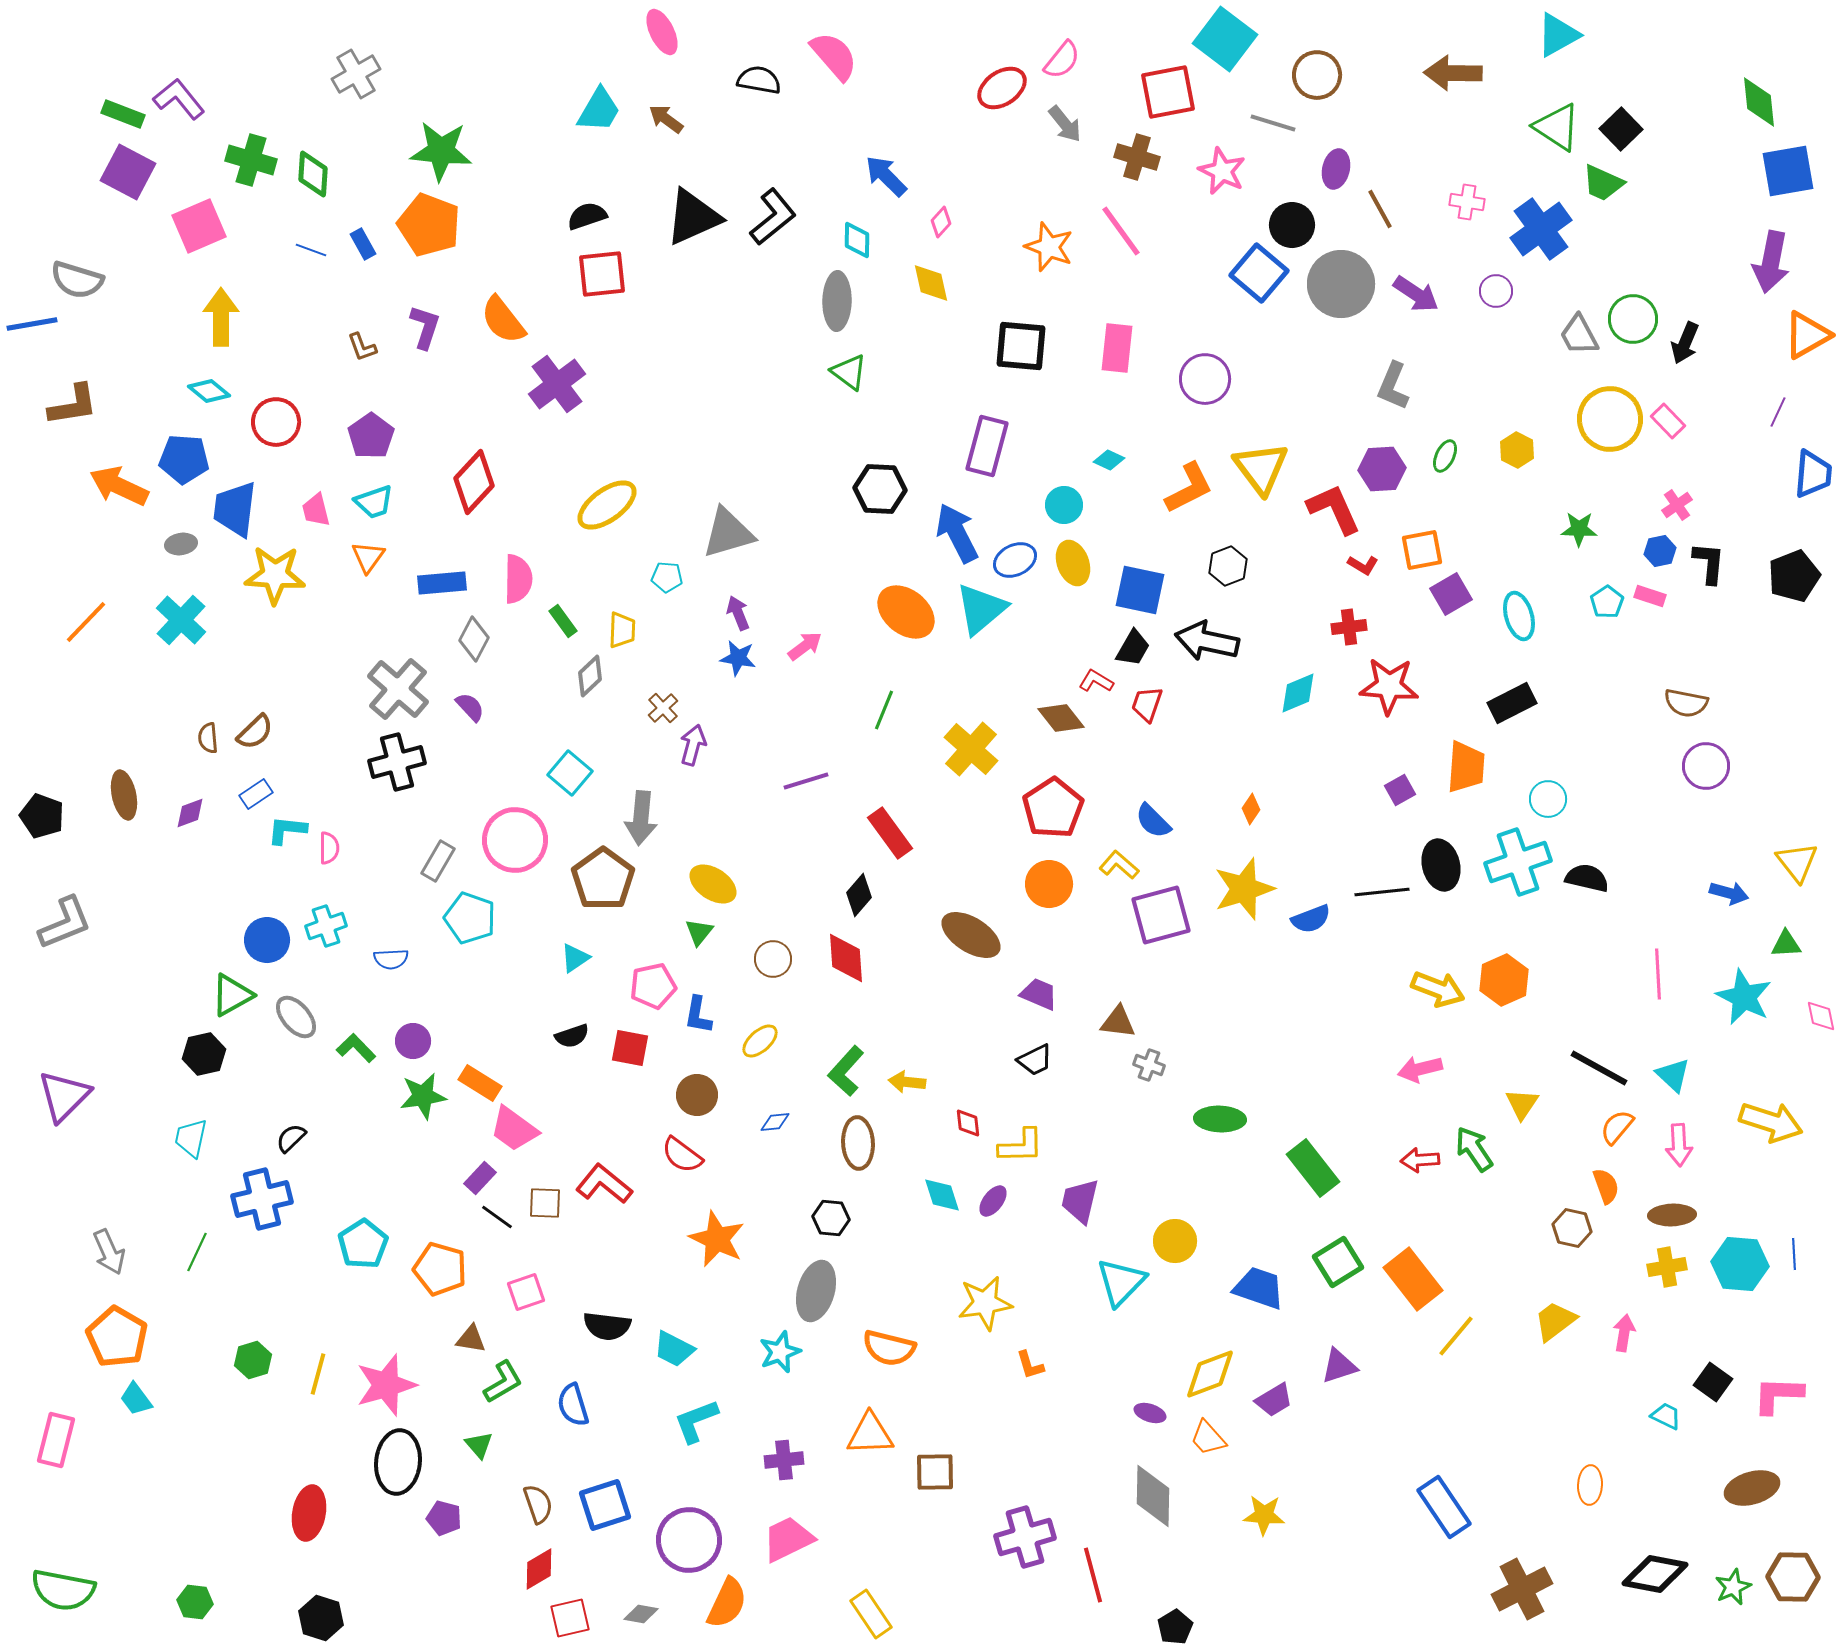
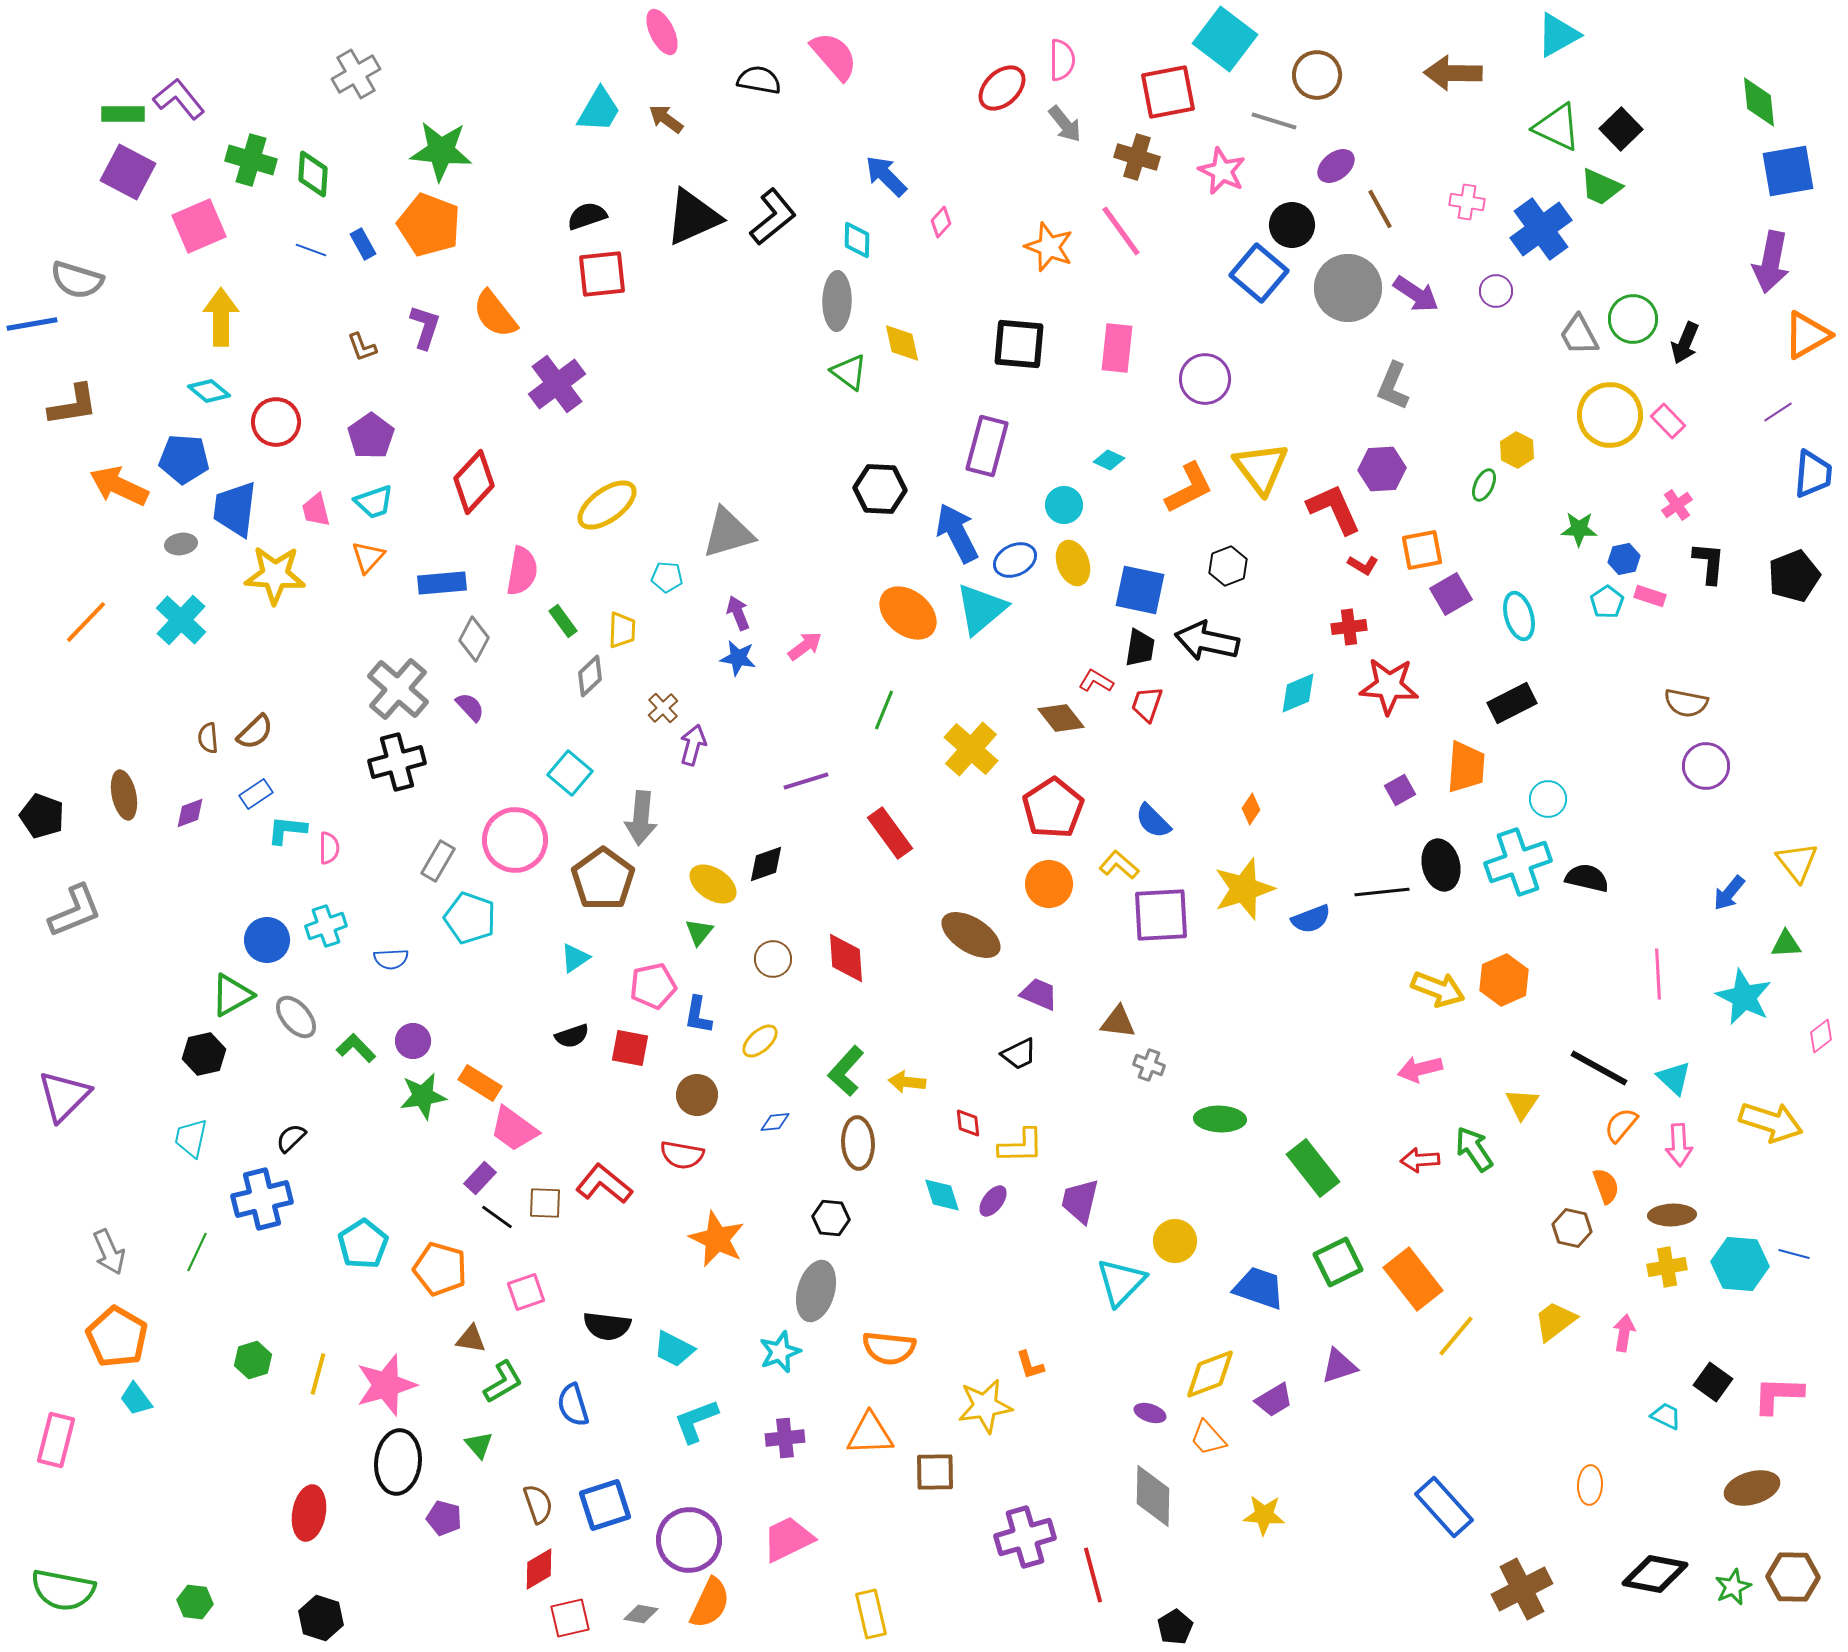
pink semicircle at (1062, 60): rotated 39 degrees counterclockwise
red ellipse at (1002, 88): rotated 9 degrees counterclockwise
green rectangle at (123, 114): rotated 21 degrees counterclockwise
gray line at (1273, 123): moved 1 px right, 2 px up
green triangle at (1557, 127): rotated 8 degrees counterclockwise
purple ellipse at (1336, 169): moved 3 px up; rotated 39 degrees clockwise
green trapezoid at (1603, 183): moved 2 px left, 4 px down
yellow diamond at (931, 283): moved 29 px left, 60 px down
gray circle at (1341, 284): moved 7 px right, 4 px down
orange semicircle at (503, 320): moved 8 px left, 6 px up
black square at (1021, 346): moved 2 px left, 2 px up
purple line at (1778, 412): rotated 32 degrees clockwise
yellow circle at (1610, 419): moved 4 px up
green ellipse at (1445, 456): moved 39 px right, 29 px down
blue hexagon at (1660, 551): moved 36 px left, 8 px down
orange triangle at (368, 557): rotated 6 degrees clockwise
pink semicircle at (518, 579): moved 4 px right, 8 px up; rotated 9 degrees clockwise
orange ellipse at (906, 612): moved 2 px right, 1 px down
black trapezoid at (1133, 648): moved 7 px right; rotated 21 degrees counterclockwise
blue arrow at (1729, 893): rotated 114 degrees clockwise
black diamond at (859, 895): moved 93 px left, 31 px up; rotated 30 degrees clockwise
purple square at (1161, 915): rotated 12 degrees clockwise
gray L-shape at (65, 923): moved 10 px right, 12 px up
pink diamond at (1821, 1016): moved 20 px down; rotated 64 degrees clockwise
black trapezoid at (1035, 1060): moved 16 px left, 6 px up
cyan triangle at (1673, 1075): moved 1 px right, 3 px down
orange semicircle at (1617, 1127): moved 4 px right, 2 px up
red semicircle at (682, 1155): rotated 27 degrees counterclockwise
blue line at (1794, 1254): rotated 72 degrees counterclockwise
green square at (1338, 1262): rotated 6 degrees clockwise
yellow star at (985, 1303): moved 103 px down
orange semicircle at (889, 1348): rotated 8 degrees counterclockwise
purple cross at (784, 1460): moved 1 px right, 22 px up
blue rectangle at (1444, 1507): rotated 8 degrees counterclockwise
orange semicircle at (727, 1603): moved 17 px left
yellow rectangle at (871, 1614): rotated 21 degrees clockwise
